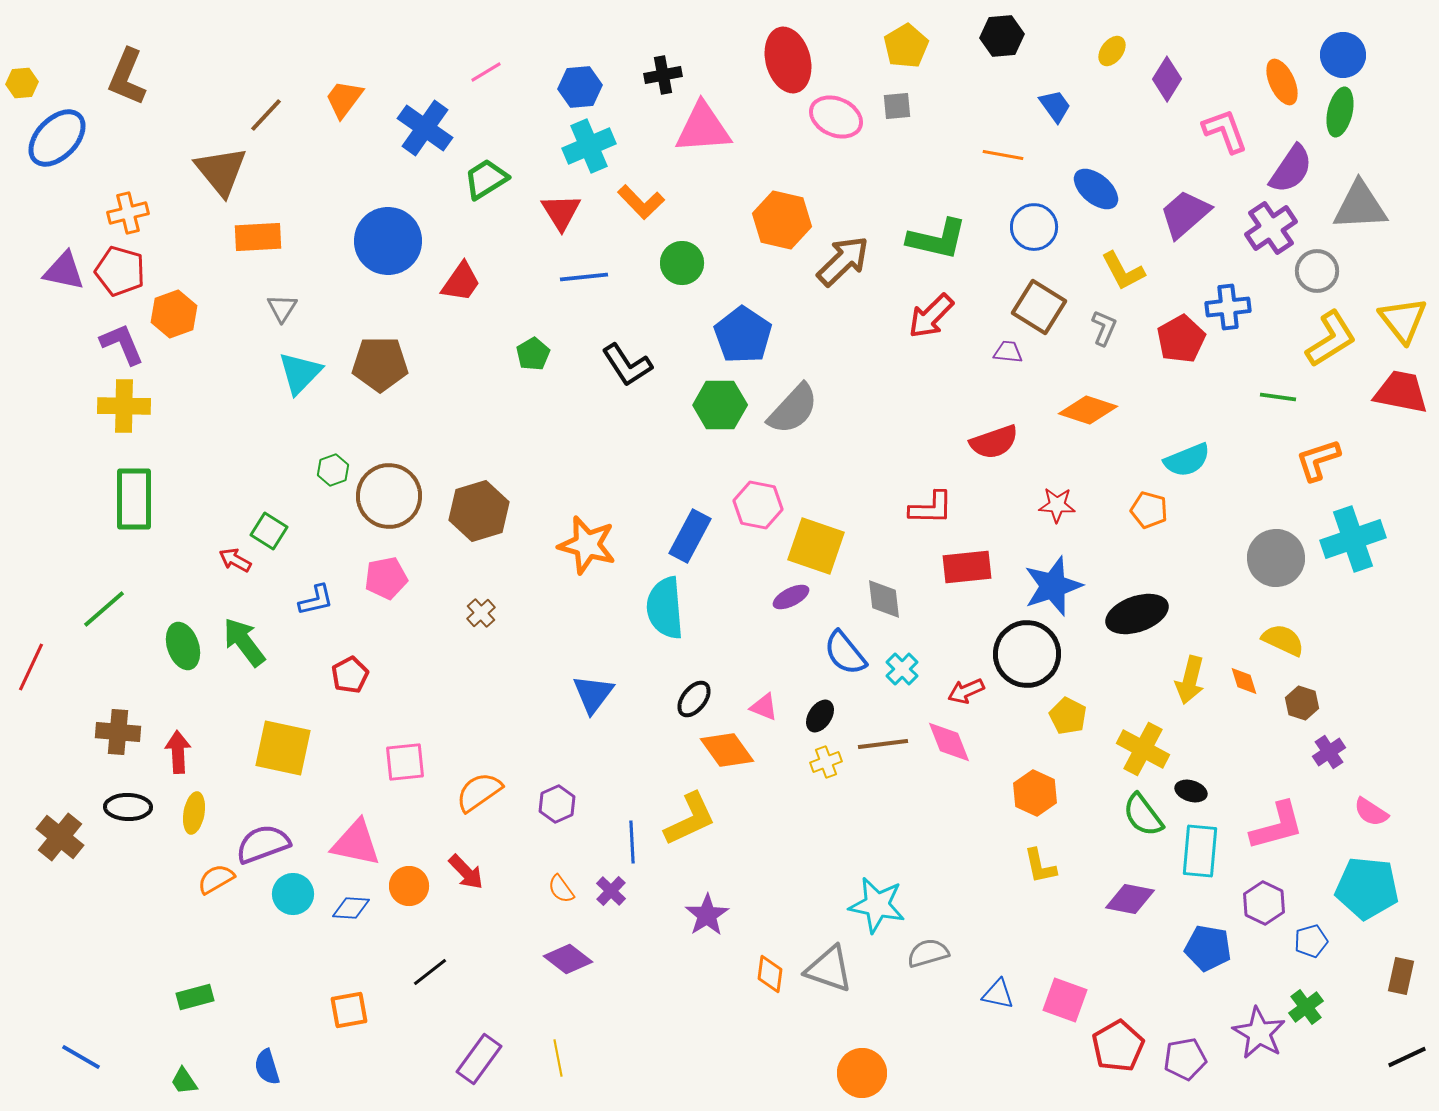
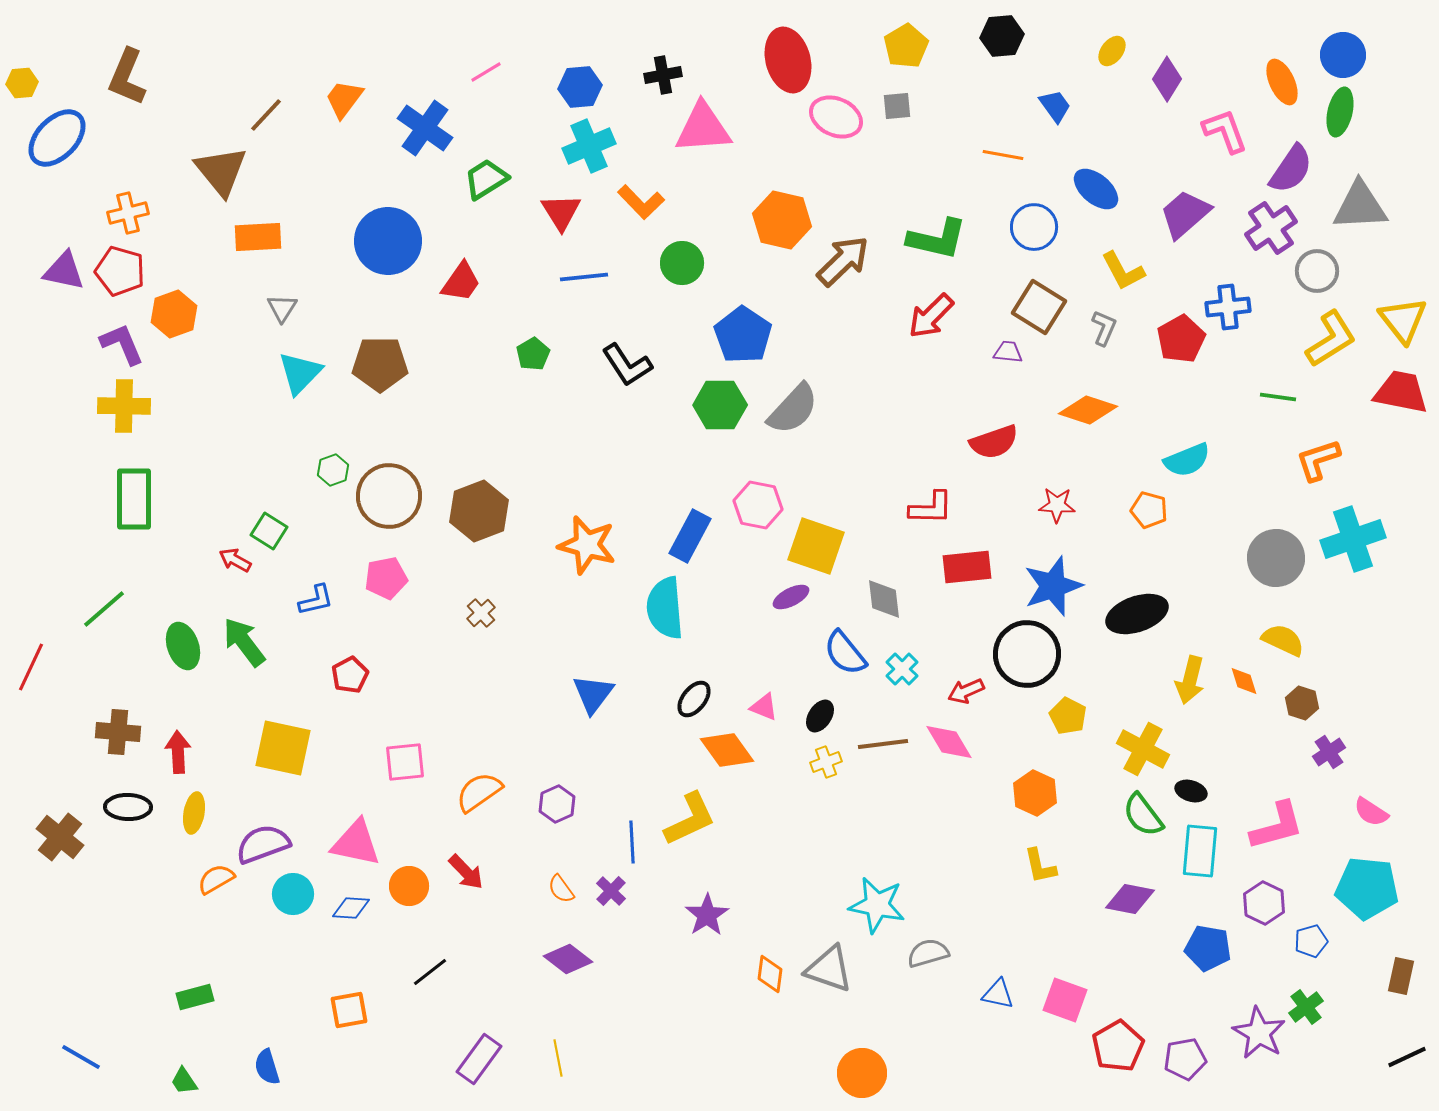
brown hexagon at (479, 511): rotated 4 degrees counterclockwise
pink diamond at (949, 742): rotated 9 degrees counterclockwise
